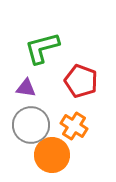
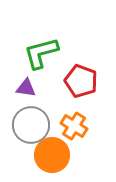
green L-shape: moved 1 px left, 5 px down
